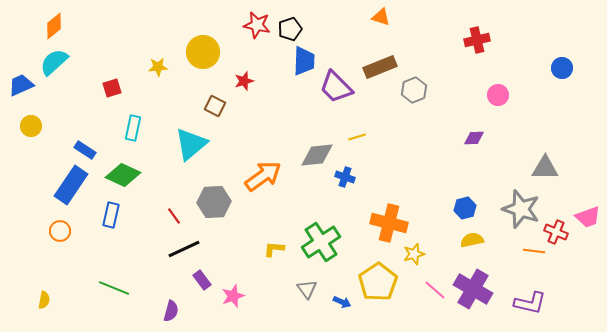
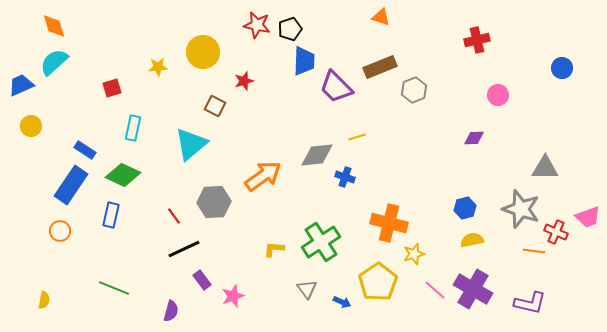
orange diamond at (54, 26): rotated 68 degrees counterclockwise
